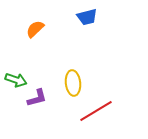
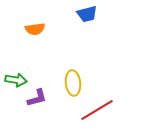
blue trapezoid: moved 3 px up
orange semicircle: rotated 144 degrees counterclockwise
green arrow: rotated 10 degrees counterclockwise
red line: moved 1 px right, 1 px up
